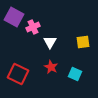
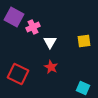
yellow square: moved 1 px right, 1 px up
cyan square: moved 8 px right, 14 px down
